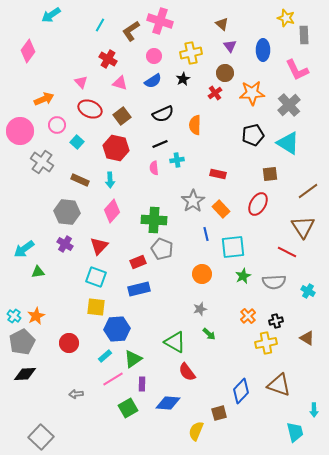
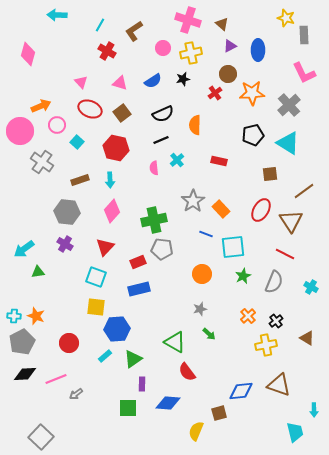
cyan arrow at (51, 15): moved 6 px right; rotated 36 degrees clockwise
pink cross at (160, 21): moved 28 px right, 1 px up
brown L-shape at (131, 31): moved 3 px right
purple triangle at (230, 46): rotated 40 degrees clockwise
blue ellipse at (263, 50): moved 5 px left
pink diamond at (28, 51): moved 3 px down; rotated 20 degrees counterclockwise
pink circle at (154, 56): moved 9 px right, 8 px up
red cross at (108, 59): moved 1 px left, 8 px up
pink L-shape at (297, 70): moved 7 px right, 3 px down
brown circle at (225, 73): moved 3 px right, 1 px down
black star at (183, 79): rotated 16 degrees clockwise
orange arrow at (44, 99): moved 3 px left, 7 px down
brown square at (122, 116): moved 3 px up
black line at (160, 144): moved 1 px right, 4 px up
cyan cross at (177, 160): rotated 32 degrees counterclockwise
red rectangle at (218, 174): moved 1 px right, 13 px up
brown rectangle at (80, 180): rotated 42 degrees counterclockwise
brown line at (308, 191): moved 4 px left
red ellipse at (258, 204): moved 3 px right, 6 px down
green cross at (154, 220): rotated 15 degrees counterclockwise
brown triangle at (303, 227): moved 12 px left, 6 px up
blue line at (206, 234): rotated 56 degrees counterclockwise
red triangle at (99, 246): moved 6 px right, 1 px down
gray pentagon at (162, 249): rotated 15 degrees counterclockwise
red line at (287, 252): moved 2 px left, 2 px down
gray semicircle at (274, 282): rotated 65 degrees counterclockwise
cyan cross at (308, 291): moved 3 px right, 4 px up
cyan cross at (14, 316): rotated 32 degrees counterclockwise
orange star at (36, 316): rotated 24 degrees counterclockwise
black cross at (276, 321): rotated 24 degrees counterclockwise
yellow cross at (266, 343): moved 2 px down
pink line at (113, 379): moved 57 px left; rotated 10 degrees clockwise
blue diamond at (241, 391): rotated 40 degrees clockwise
gray arrow at (76, 394): rotated 32 degrees counterclockwise
green square at (128, 408): rotated 30 degrees clockwise
